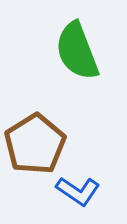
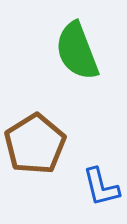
blue L-shape: moved 23 px right, 4 px up; rotated 42 degrees clockwise
